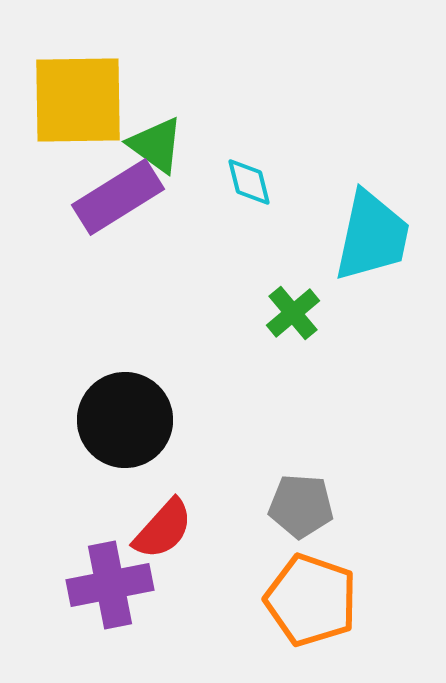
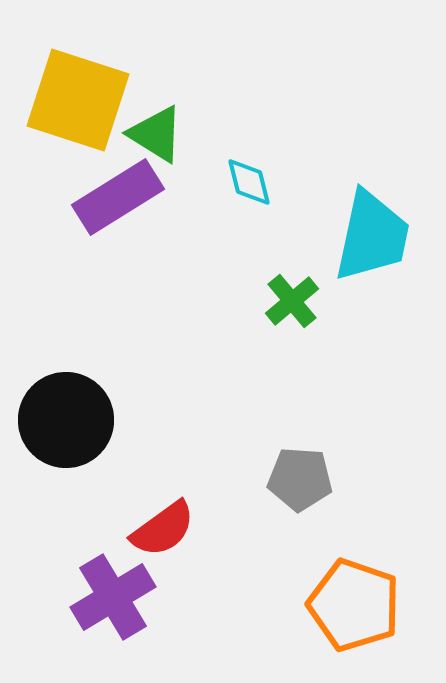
yellow square: rotated 19 degrees clockwise
green triangle: moved 11 px up; rotated 4 degrees counterclockwise
green cross: moved 1 px left, 12 px up
black circle: moved 59 px left
gray pentagon: moved 1 px left, 27 px up
red semicircle: rotated 12 degrees clockwise
purple cross: moved 3 px right, 12 px down; rotated 20 degrees counterclockwise
orange pentagon: moved 43 px right, 5 px down
